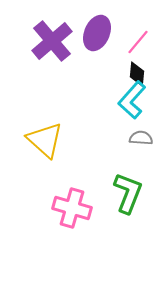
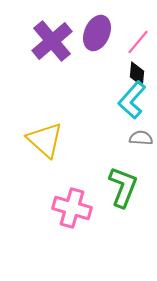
green L-shape: moved 5 px left, 6 px up
